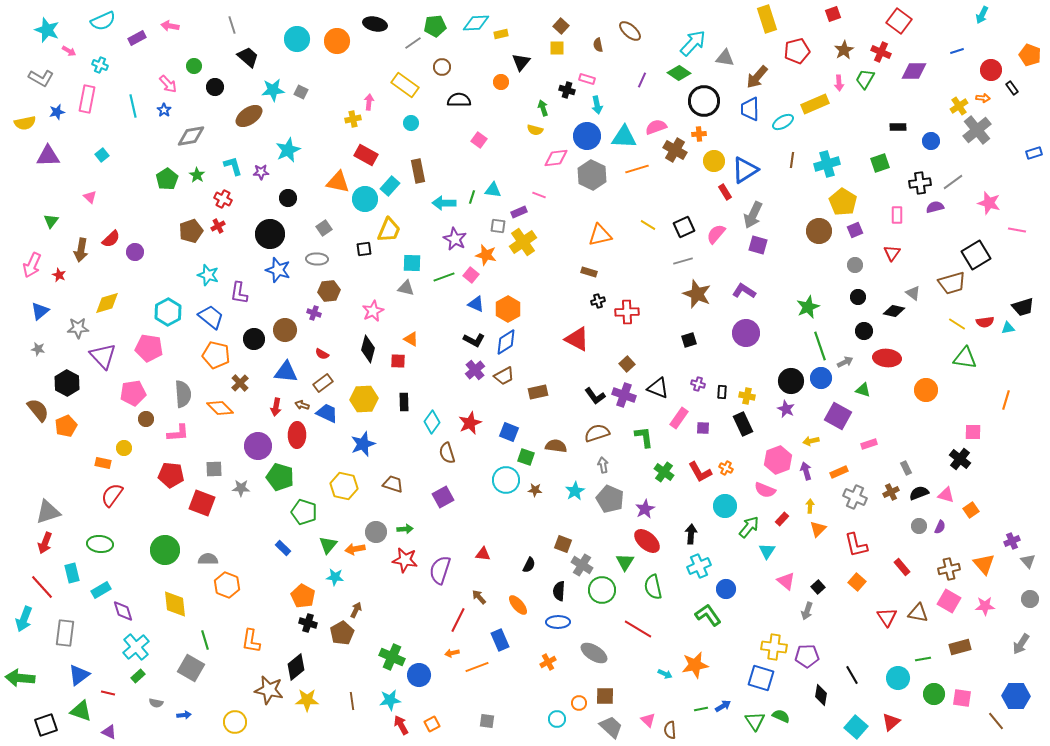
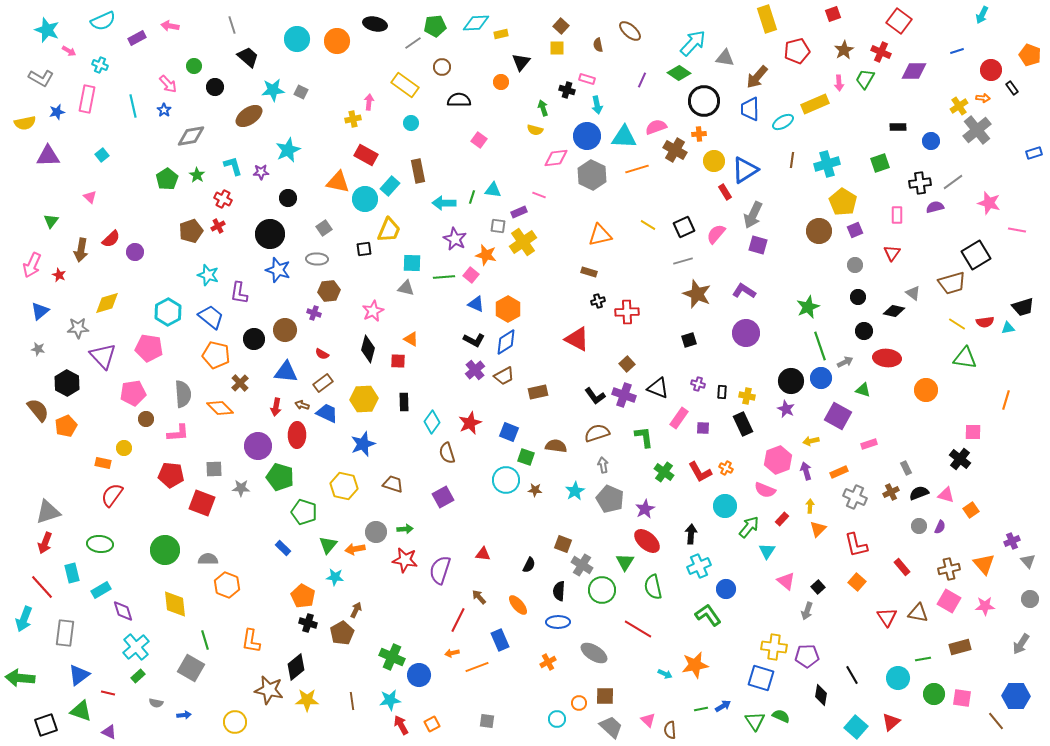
green line at (444, 277): rotated 15 degrees clockwise
